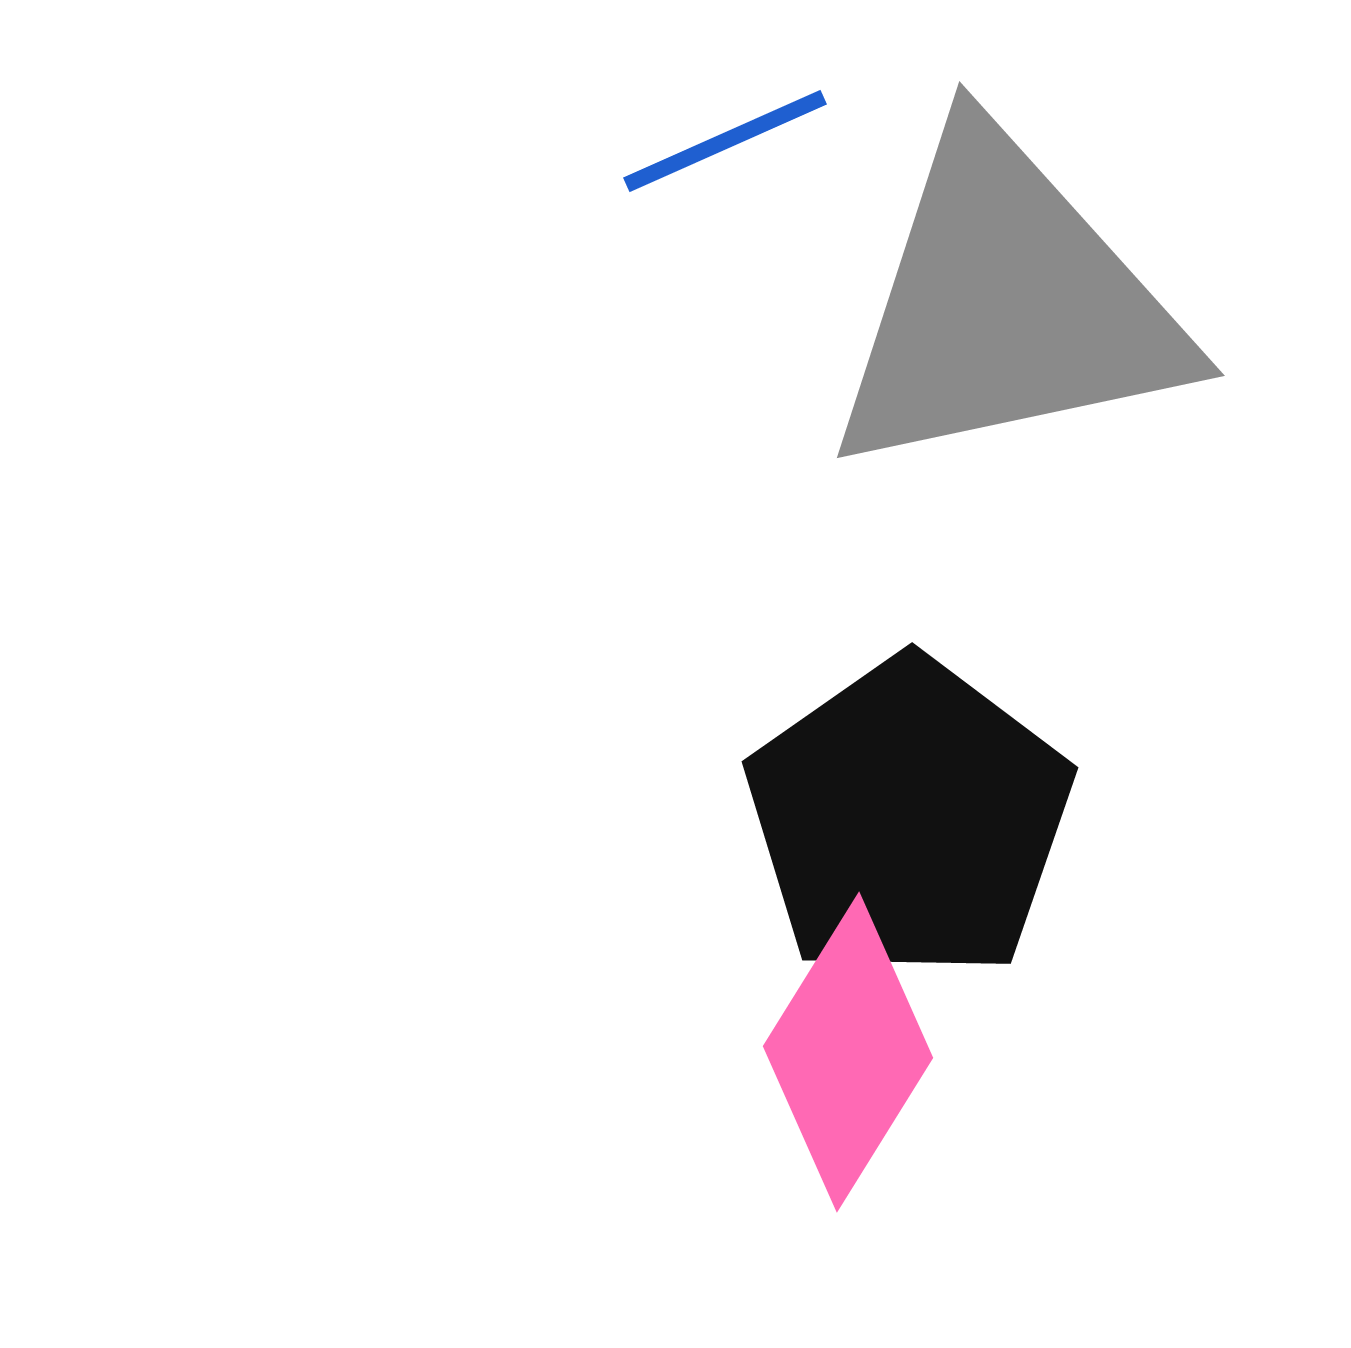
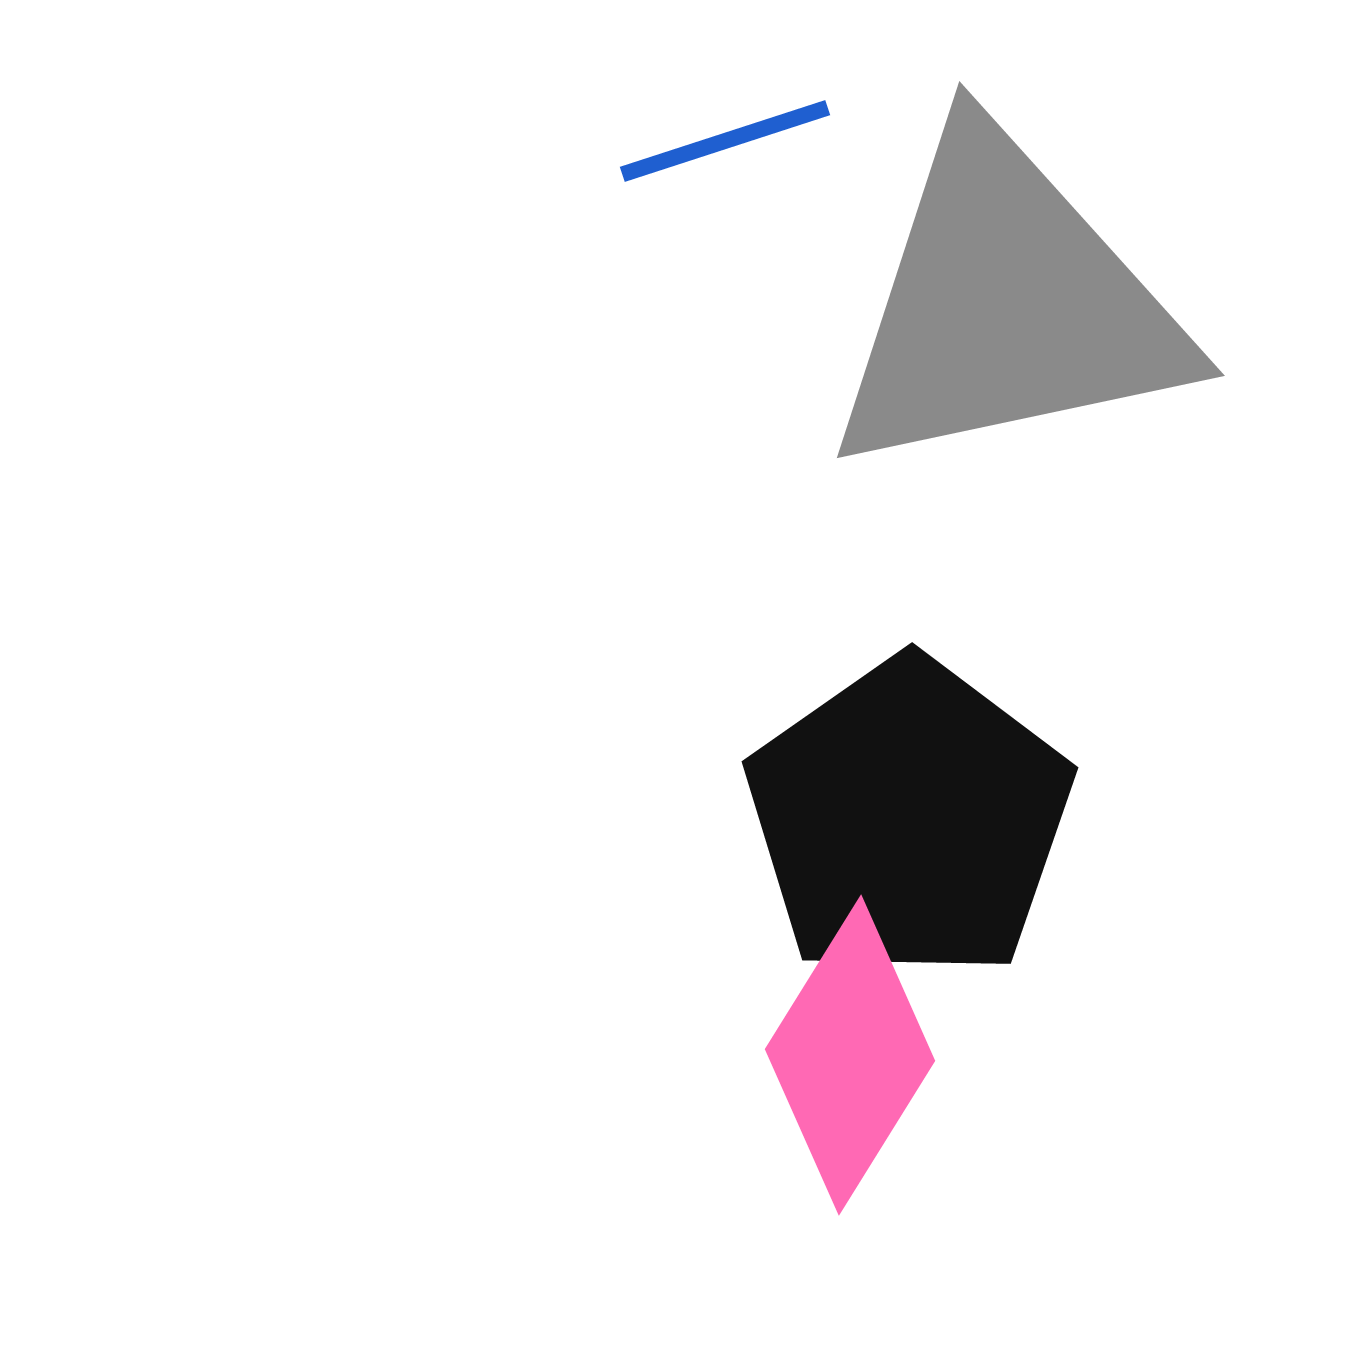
blue line: rotated 6 degrees clockwise
pink diamond: moved 2 px right, 3 px down
